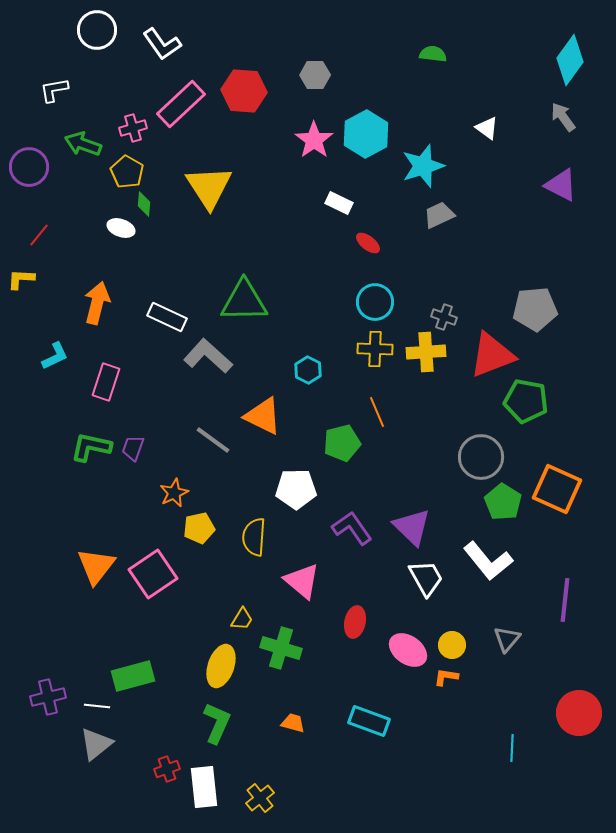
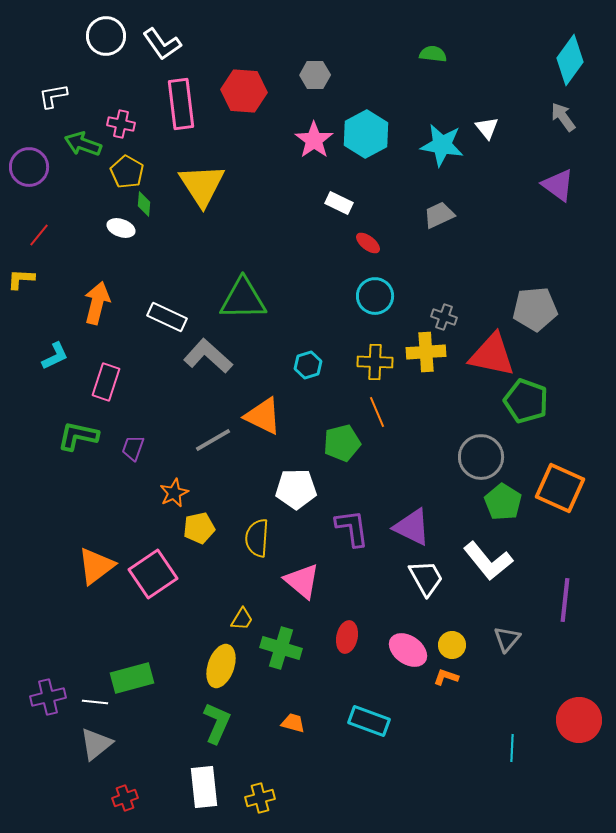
white circle at (97, 30): moved 9 px right, 6 px down
white L-shape at (54, 90): moved 1 px left, 6 px down
pink rectangle at (181, 104): rotated 54 degrees counterclockwise
pink cross at (133, 128): moved 12 px left, 4 px up; rotated 28 degrees clockwise
white triangle at (487, 128): rotated 15 degrees clockwise
cyan star at (423, 166): moved 19 px right, 21 px up; rotated 27 degrees clockwise
purple triangle at (561, 185): moved 3 px left; rotated 9 degrees clockwise
yellow triangle at (209, 187): moved 7 px left, 2 px up
green triangle at (244, 301): moved 1 px left, 2 px up
cyan circle at (375, 302): moved 6 px up
yellow cross at (375, 349): moved 13 px down
red triangle at (492, 355): rotated 33 degrees clockwise
cyan hexagon at (308, 370): moved 5 px up; rotated 16 degrees clockwise
green pentagon at (526, 401): rotated 9 degrees clockwise
gray line at (213, 440): rotated 66 degrees counterclockwise
green L-shape at (91, 447): moved 13 px left, 11 px up
orange square at (557, 489): moved 3 px right, 1 px up
purple triangle at (412, 527): rotated 18 degrees counterclockwise
purple L-shape at (352, 528): rotated 27 degrees clockwise
yellow semicircle at (254, 537): moved 3 px right, 1 px down
orange triangle at (96, 566): rotated 15 degrees clockwise
red ellipse at (355, 622): moved 8 px left, 15 px down
green rectangle at (133, 676): moved 1 px left, 2 px down
orange L-shape at (446, 677): rotated 10 degrees clockwise
white line at (97, 706): moved 2 px left, 4 px up
red circle at (579, 713): moved 7 px down
red cross at (167, 769): moved 42 px left, 29 px down
yellow cross at (260, 798): rotated 24 degrees clockwise
